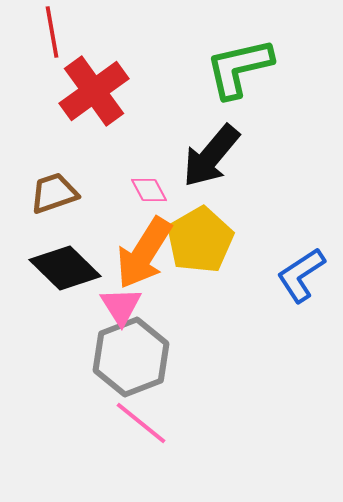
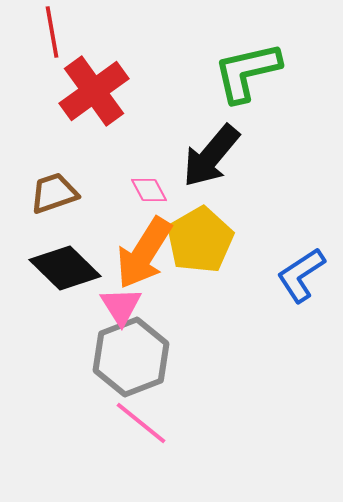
green L-shape: moved 8 px right, 4 px down
